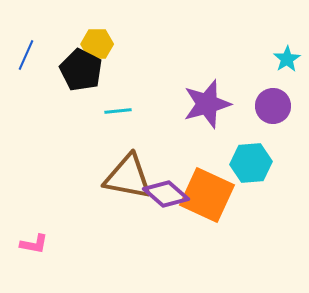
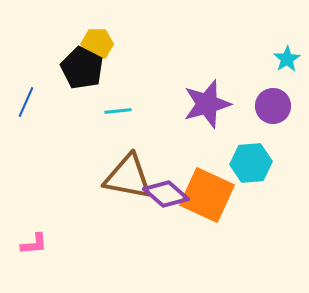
blue line: moved 47 px down
black pentagon: moved 1 px right, 2 px up
pink L-shape: rotated 16 degrees counterclockwise
